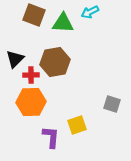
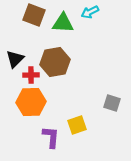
gray square: moved 1 px up
